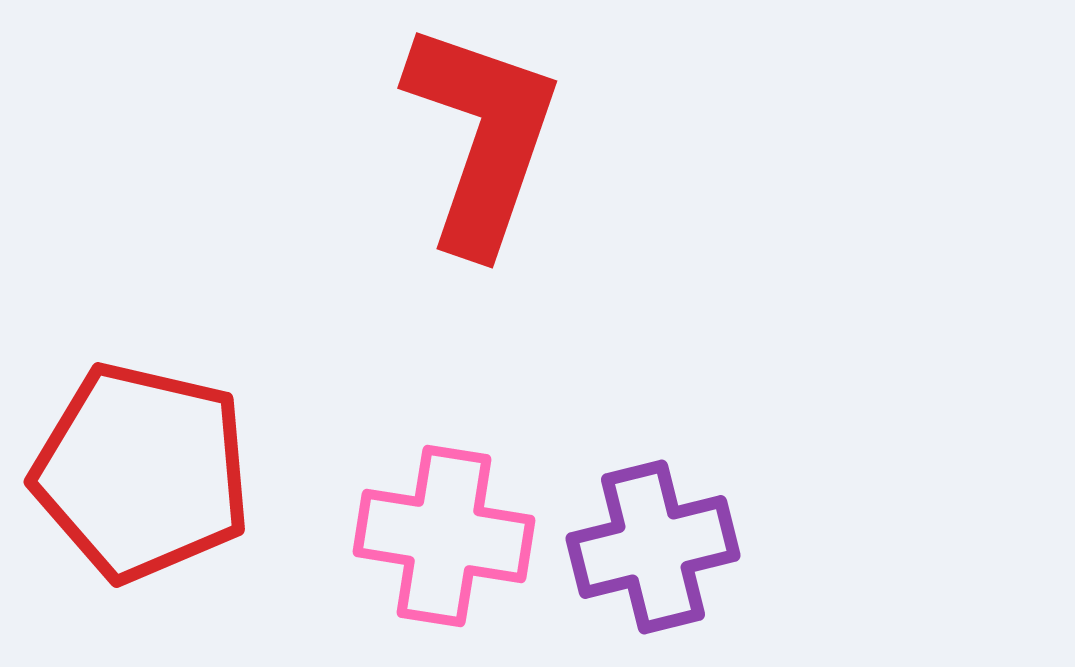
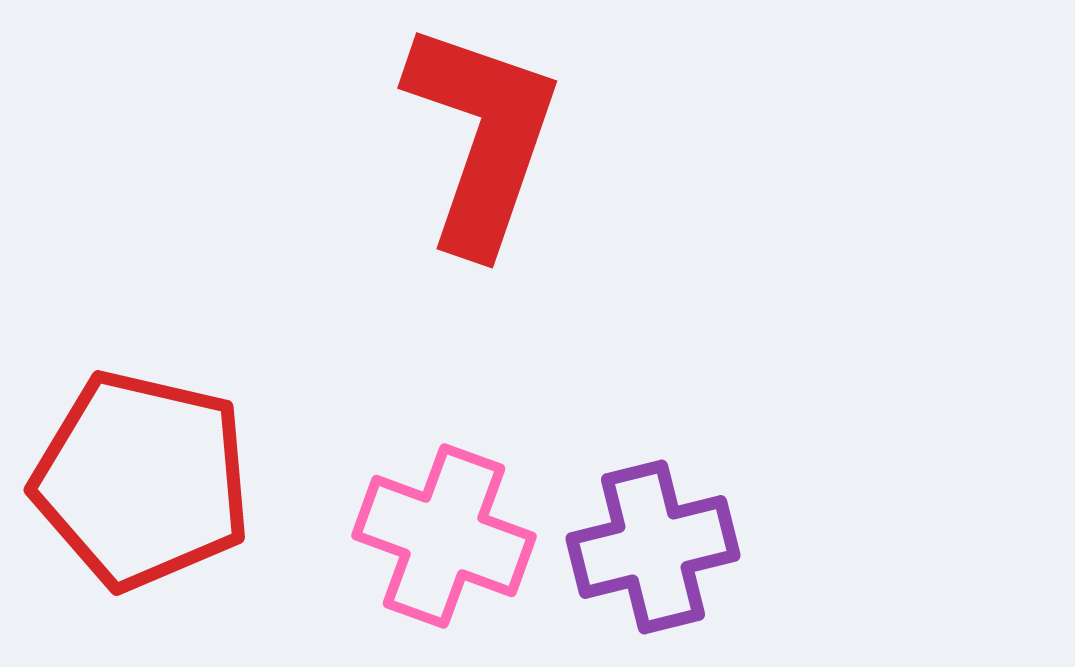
red pentagon: moved 8 px down
pink cross: rotated 11 degrees clockwise
